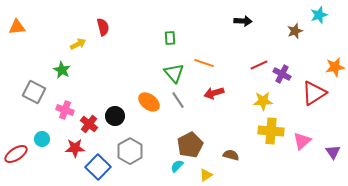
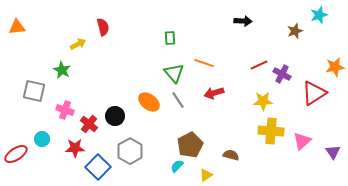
gray square: moved 1 px up; rotated 15 degrees counterclockwise
